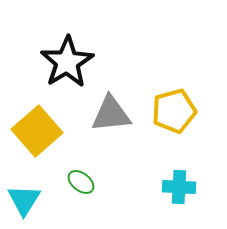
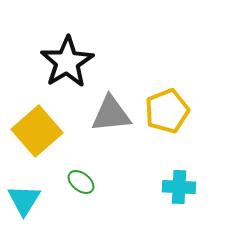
yellow pentagon: moved 7 px left; rotated 6 degrees counterclockwise
